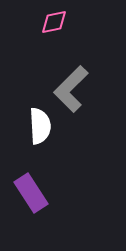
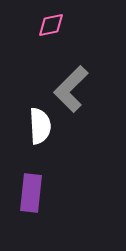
pink diamond: moved 3 px left, 3 px down
purple rectangle: rotated 39 degrees clockwise
